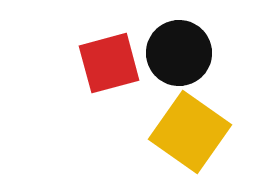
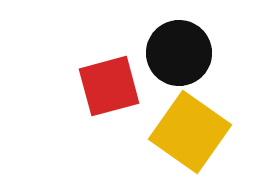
red square: moved 23 px down
